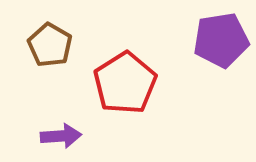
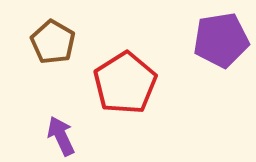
brown pentagon: moved 3 px right, 3 px up
purple arrow: rotated 111 degrees counterclockwise
